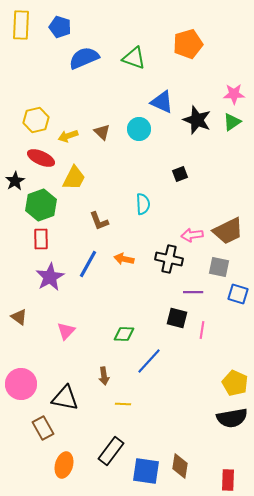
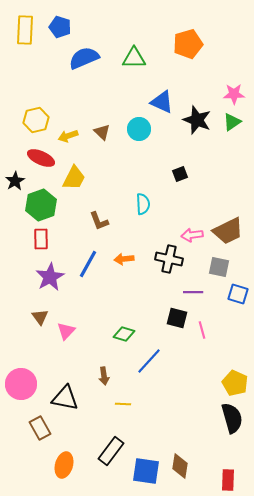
yellow rectangle at (21, 25): moved 4 px right, 5 px down
green triangle at (134, 58): rotated 20 degrees counterclockwise
orange arrow at (124, 259): rotated 18 degrees counterclockwise
brown triangle at (19, 317): moved 21 px right; rotated 18 degrees clockwise
pink line at (202, 330): rotated 24 degrees counterclockwise
green diamond at (124, 334): rotated 15 degrees clockwise
black semicircle at (232, 418): rotated 96 degrees counterclockwise
brown rectangle at (43, 428): moved 3 px left
